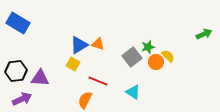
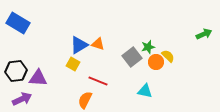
purple triangle: moved 2 px left
cyan triangle: moved 12 px right, 1 px up; rotated 21 degrees counterclockwise
